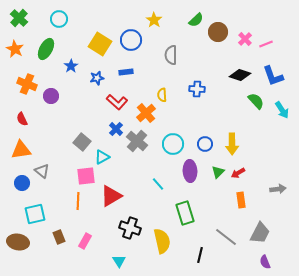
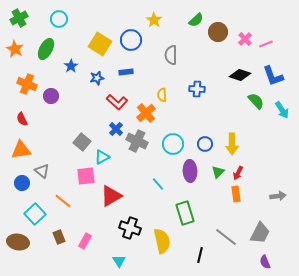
green cross at (19, 18): rotated 18 degrees clockwise
gray cross at (137, 141): rotated 15 degrees counterclockwise
red arrow at (238, 173): rotated 32 degrees counterclockwise
gray arrow at (278, 189): moved 7 px down
orange rectangle at (241, 200): moved 5 px left, 6 px up
orange line at (78, 201): moved 15 px left; rotated 54 degrees counterclockwise
cyan square at (35, 214): rotated 30 degrees counterclockwise
